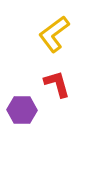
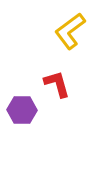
yellow L-shape: moved 16 px right, 3 px up
